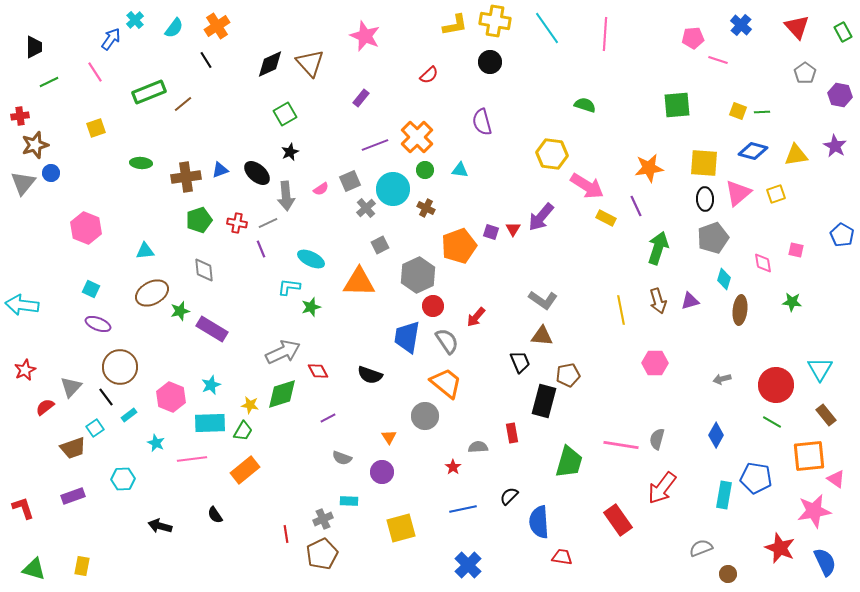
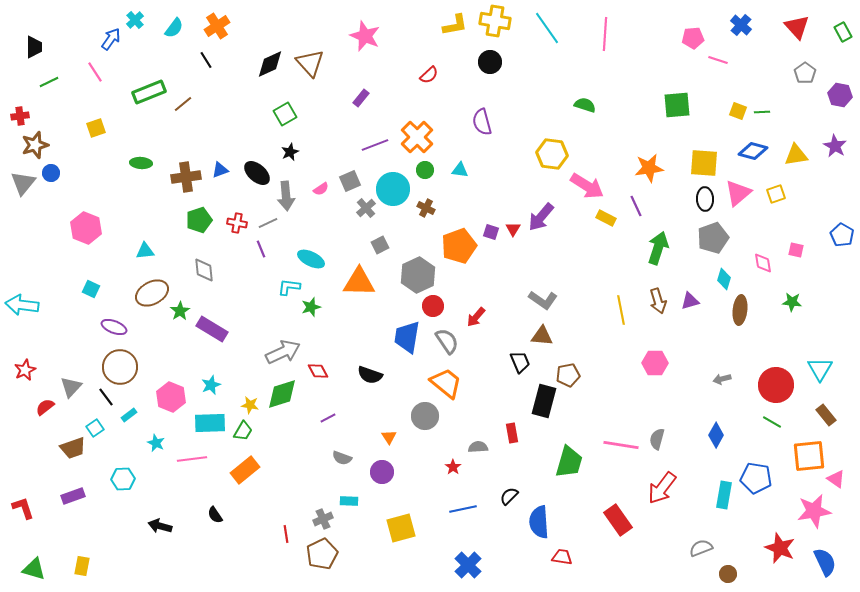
green star at (180, 311): rotated 18 degrees counterclockwise
purple ellipse at (98, 324): moved 16 px right, 3 px down
